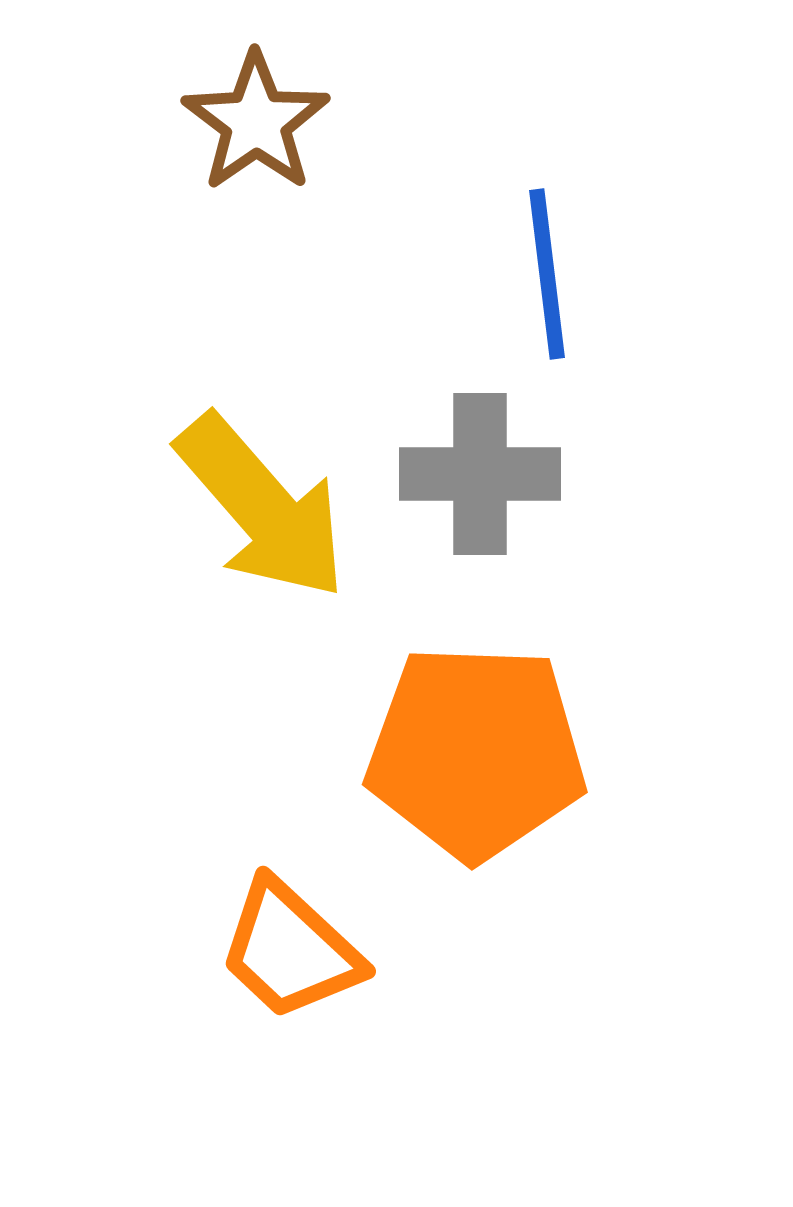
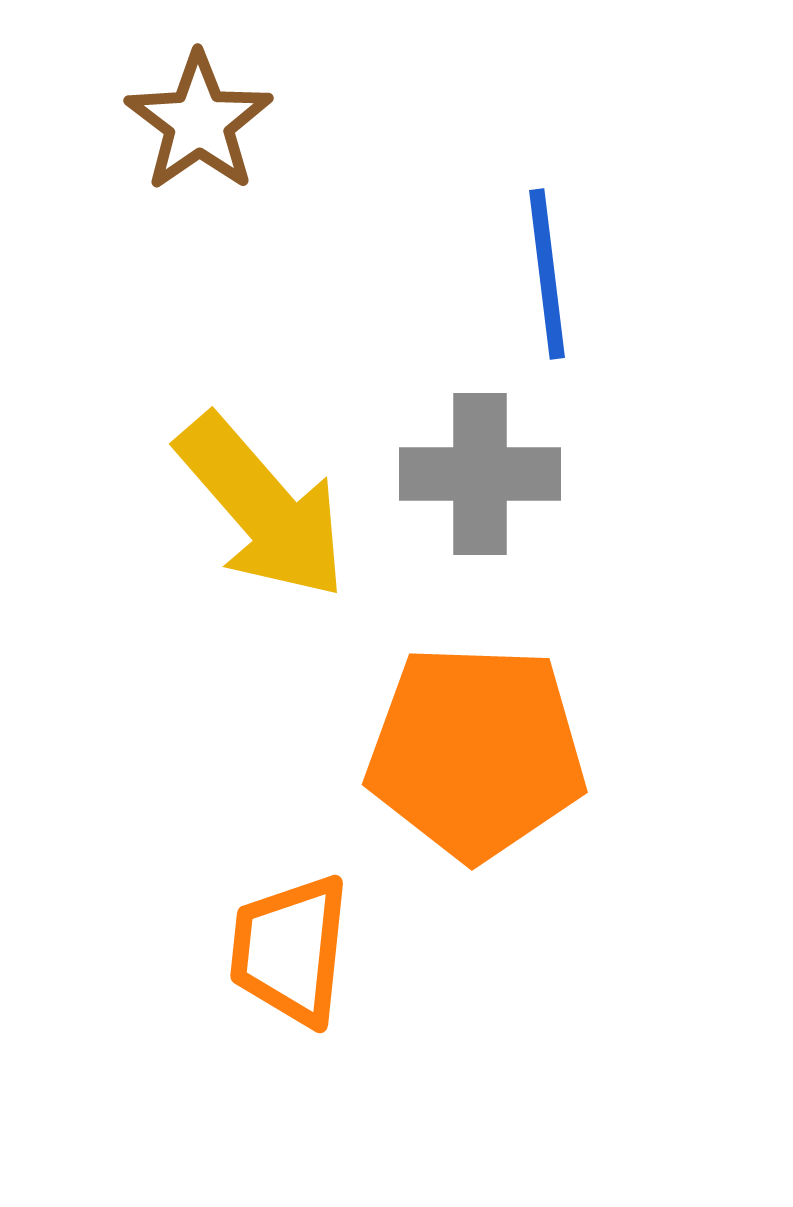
brown star: moved 57 px left
orange trapezoid: rotated 53 degrees clockwise
